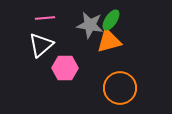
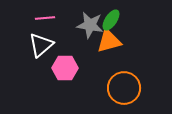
orange circle: moved 4 px right
